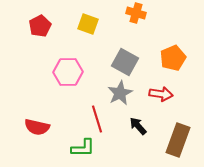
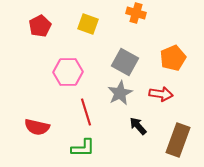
red line: moved 11 px left, 7 px up
